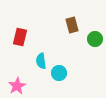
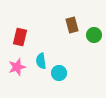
green circle: moved 1 px left, 4 px up
pink star: moved 19 px up; rotated 12 degrees clockwise
